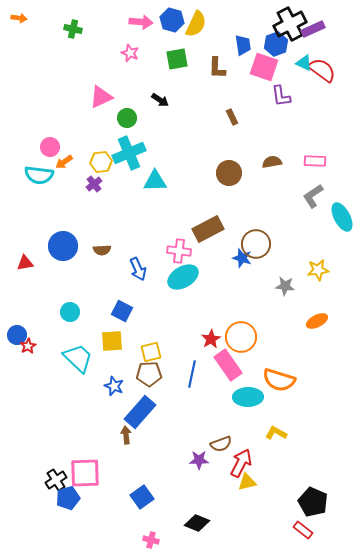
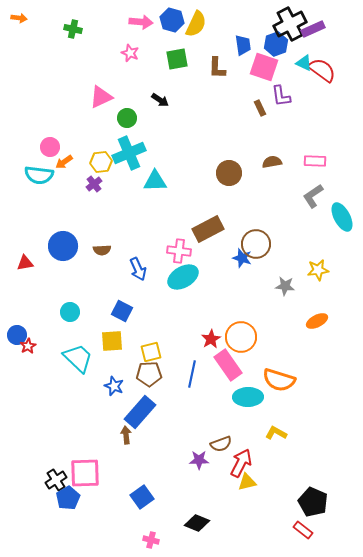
brown rectangle at (232, 117): moved 28 px right, 9 px up
blue pentagon at (68, 498): rotated 15 degrees counterclockwise
